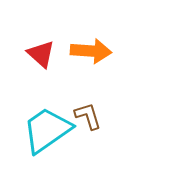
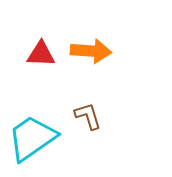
red triangle: rotated 40 degrees counterclockwise
cyan trapezoid: moved 15 px left, 8 px down
